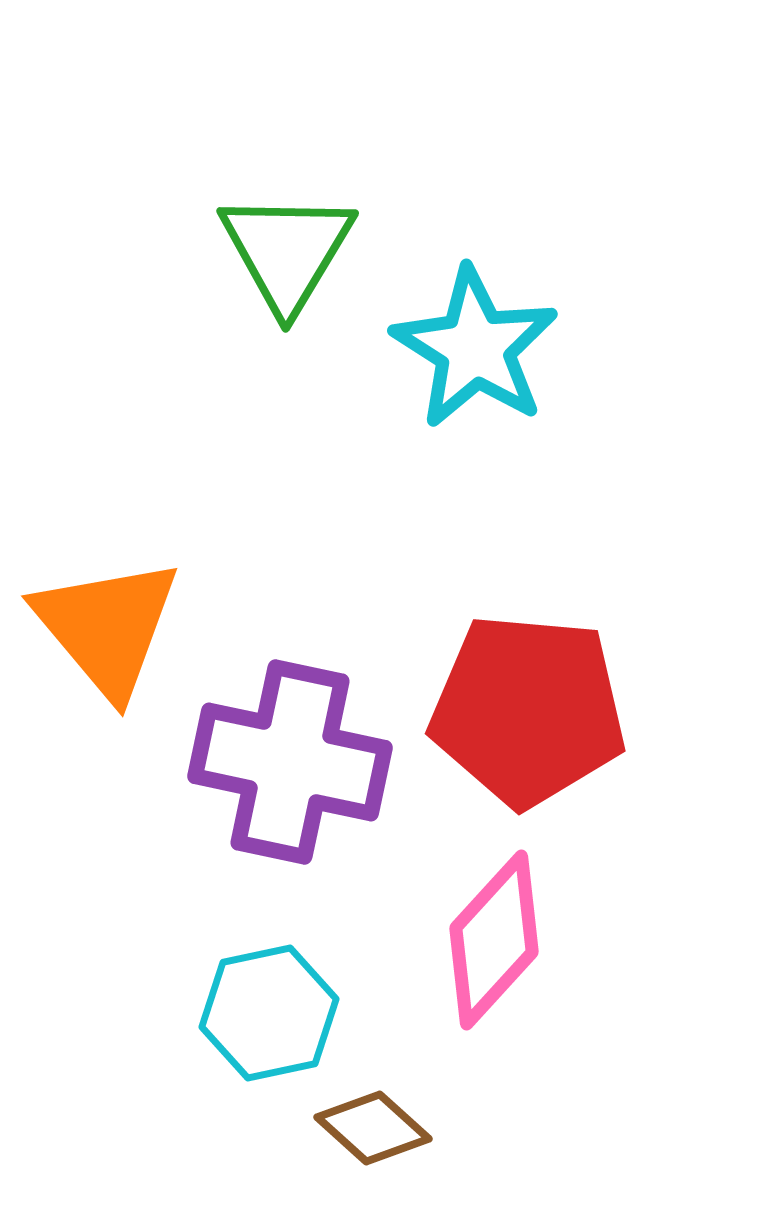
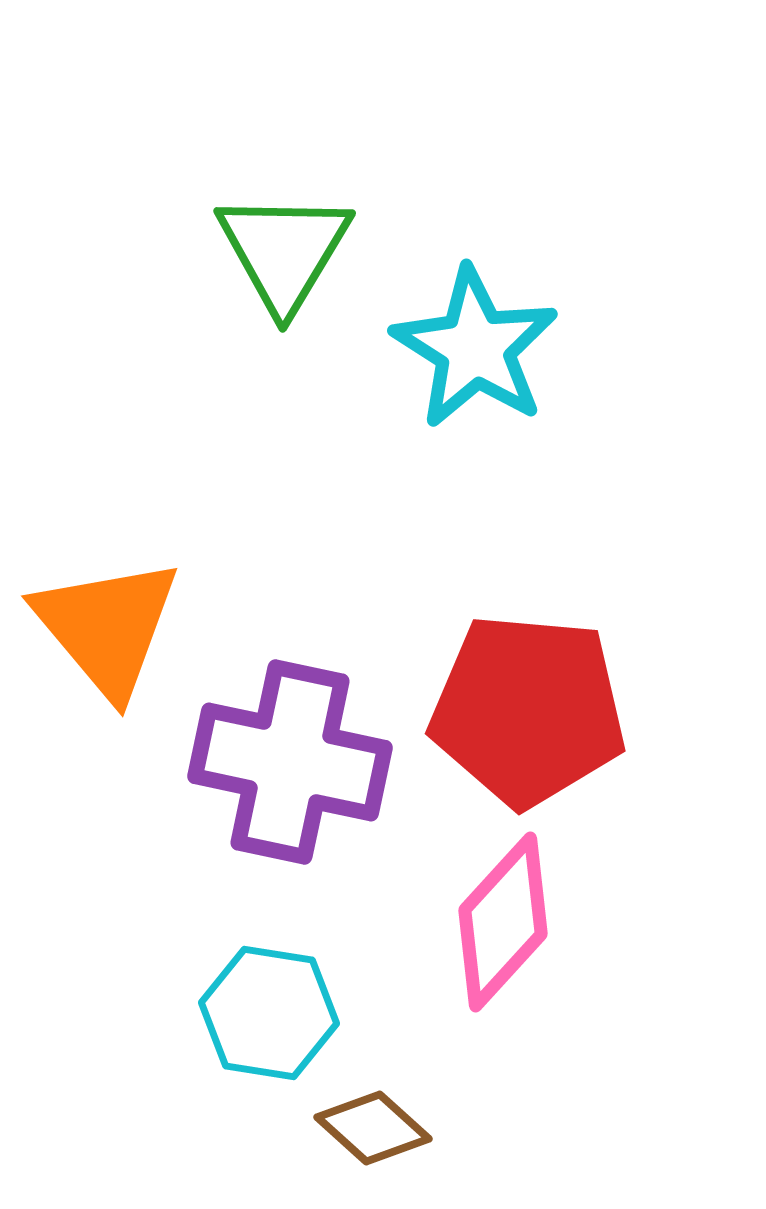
green triangle: moved 3 px left
pink diamond: moved 9 px right, 18 px up
cyan hexagon: rotated 21 degrees clockwise
